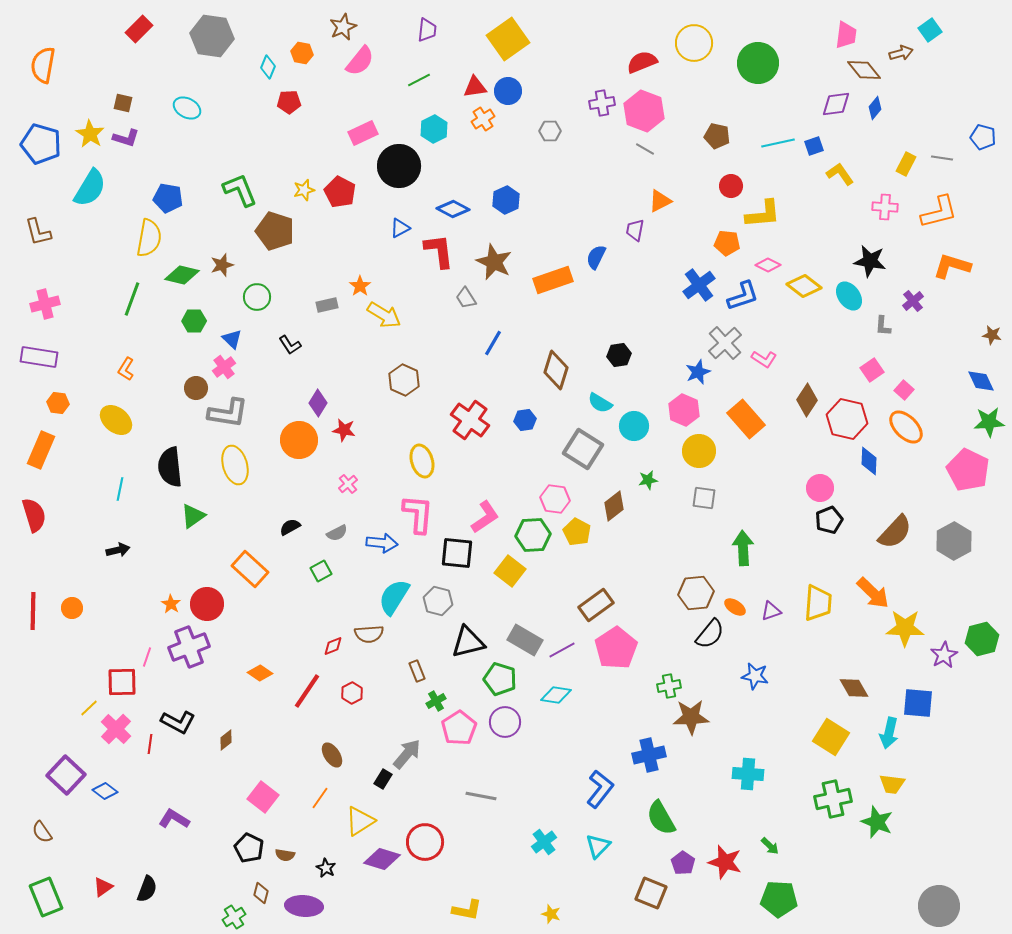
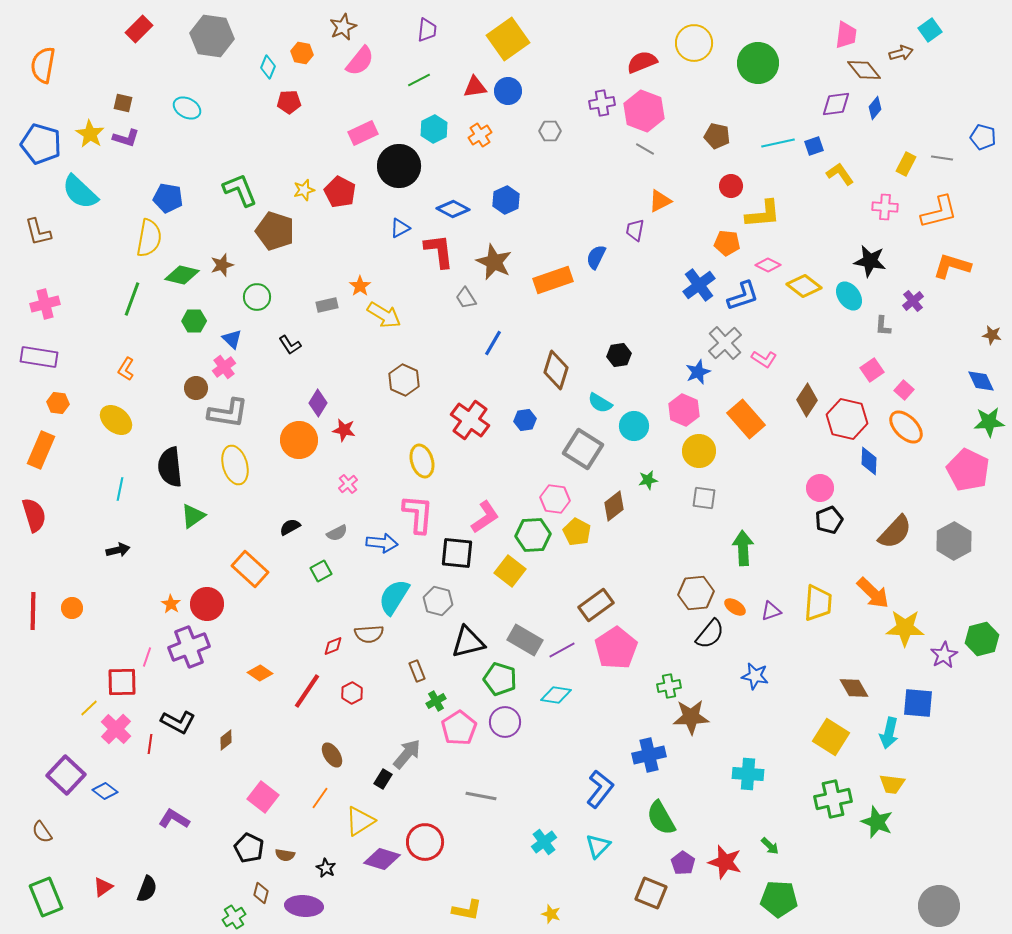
orange cross at (483, 119): moved 3 px left, 16 px down
cyan semicircle at (90, 188): moved 10 px left, 4 px down; rotated 102 degrees clockwise
